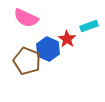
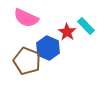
cyan rectangle: moved 3 px left; rotated 66 degrees clockwise
red star: moved 7 px up
blue hexagon: moved 1 px up
